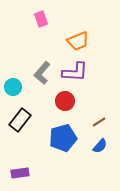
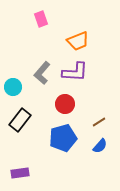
red circle: moved 3 px down
